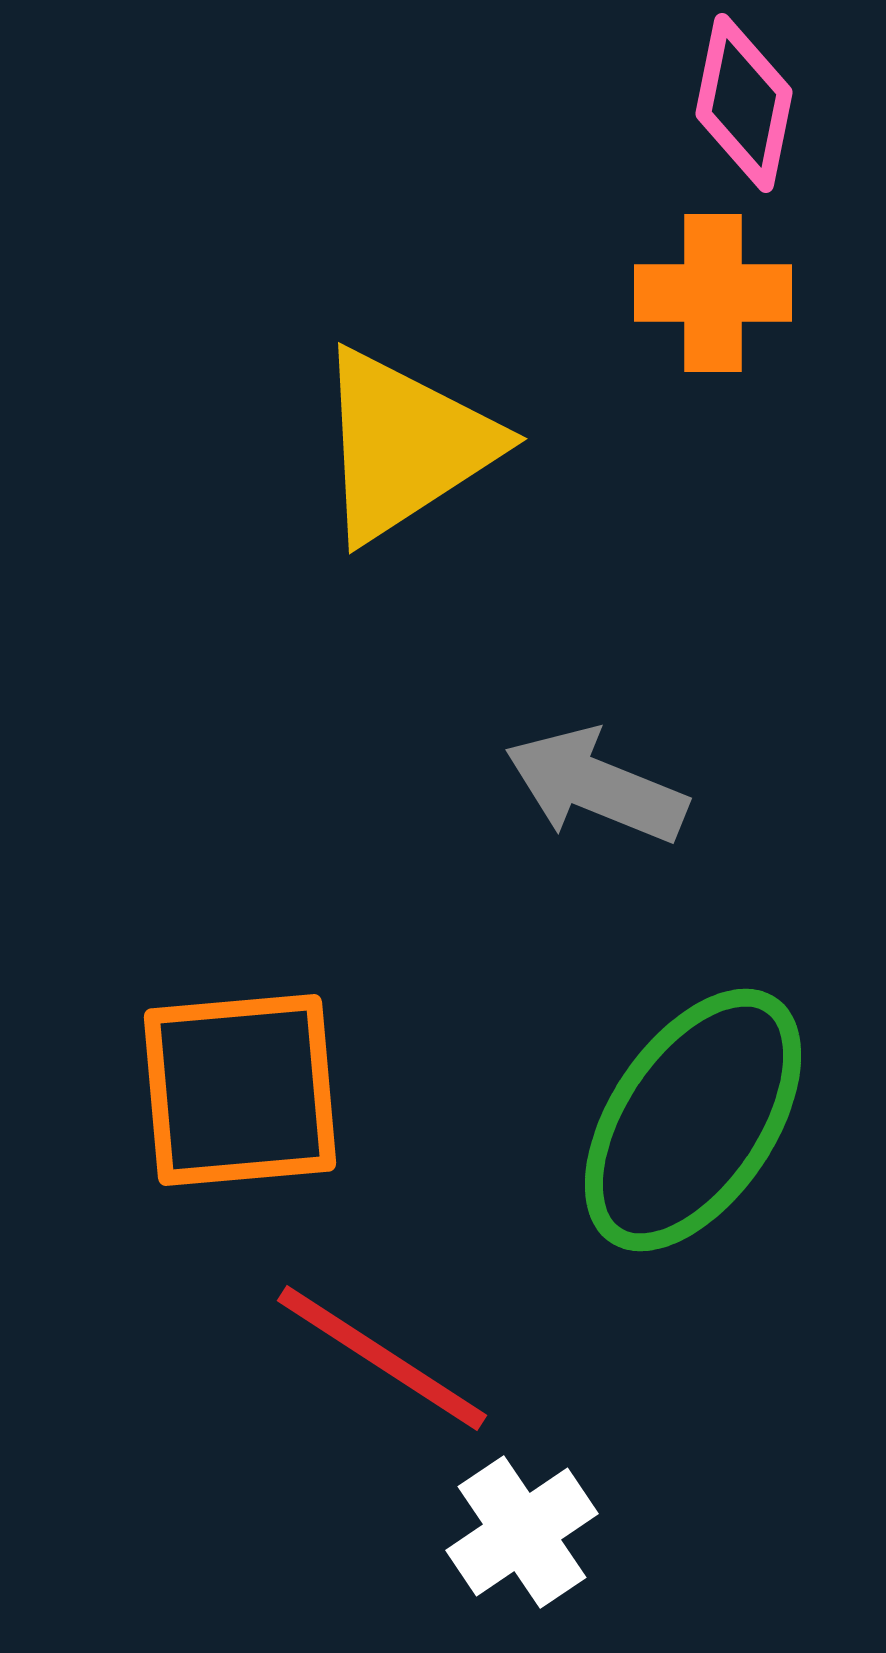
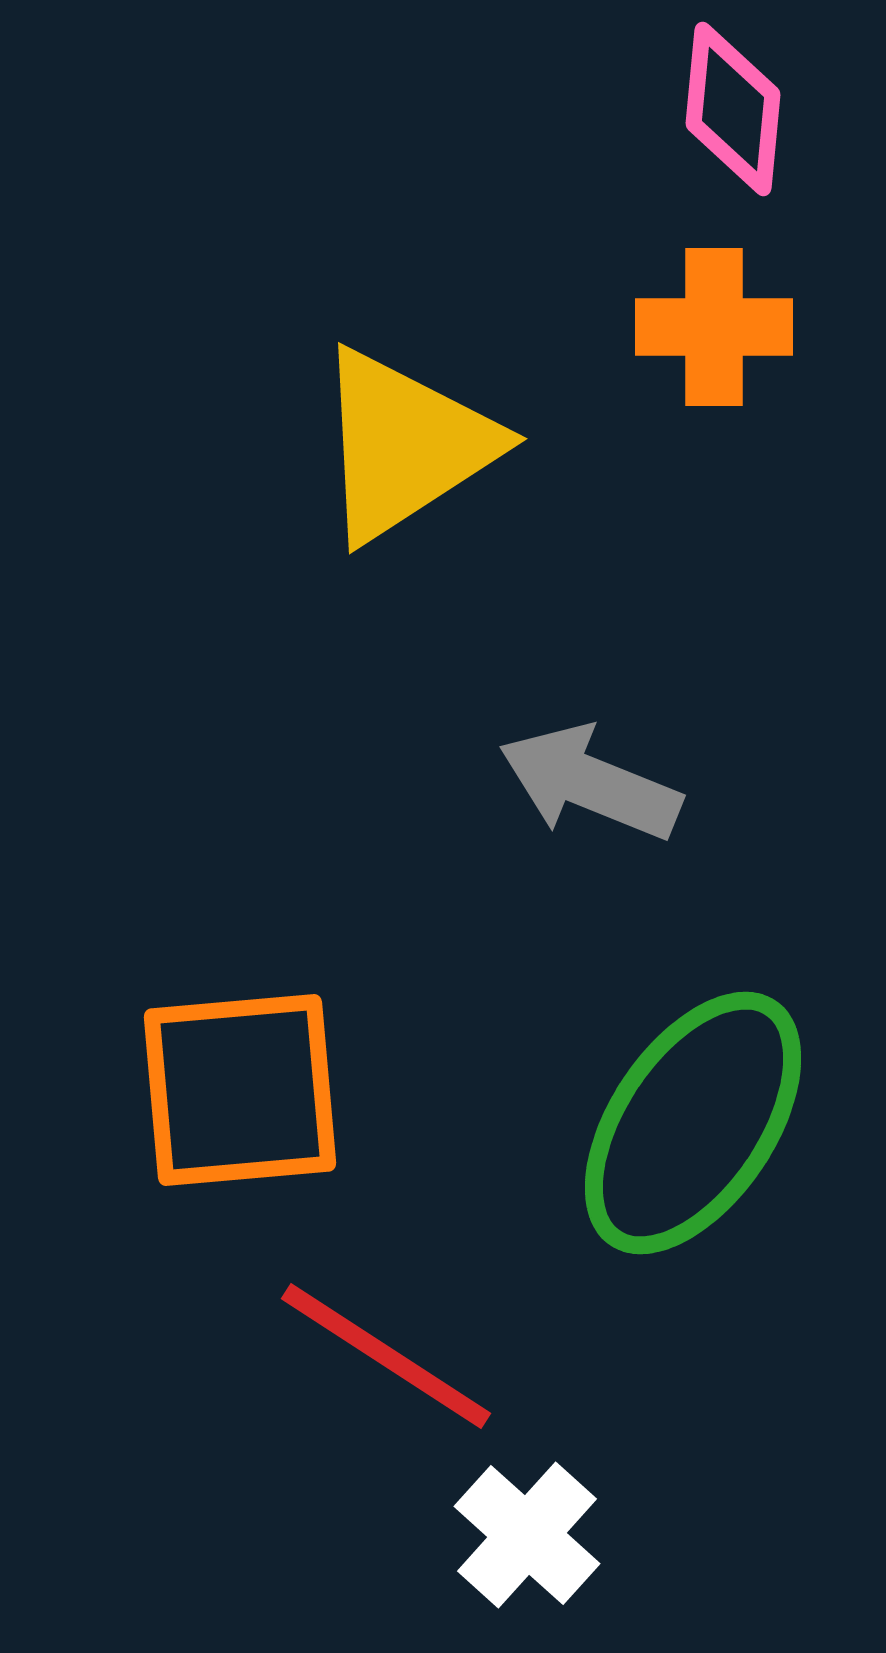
pink diamond: moved 11 px left, 6 px down; rotated 6 degrees counterclockwise
orange cross: moved 1 px right, 34 px down
gray arrow: moved 6 px left, 3 px up
green ellipse: moved 3 px down
red line: moved 4 px right, 2 px up
white cross: moved 5 px right, 3 px down; rotated 14 degrees counterclockwise
